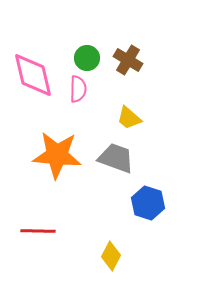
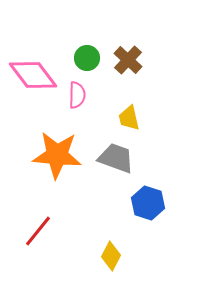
brown cross: rotated 12 degrees clockwise
pink diamond: rotated 24 degrees counterclockwise
pink semicircle: moved 1 px left, 6 px down
yellow trapezoid: rotated 36 degrees clockwise
red line: rotated 52 degrees counterclockwise
